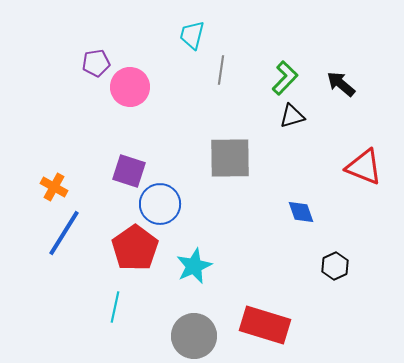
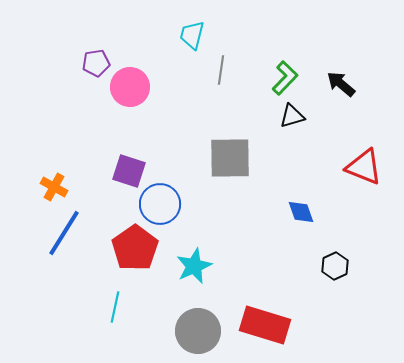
gray circle: moved 4 px right, 5 px up
